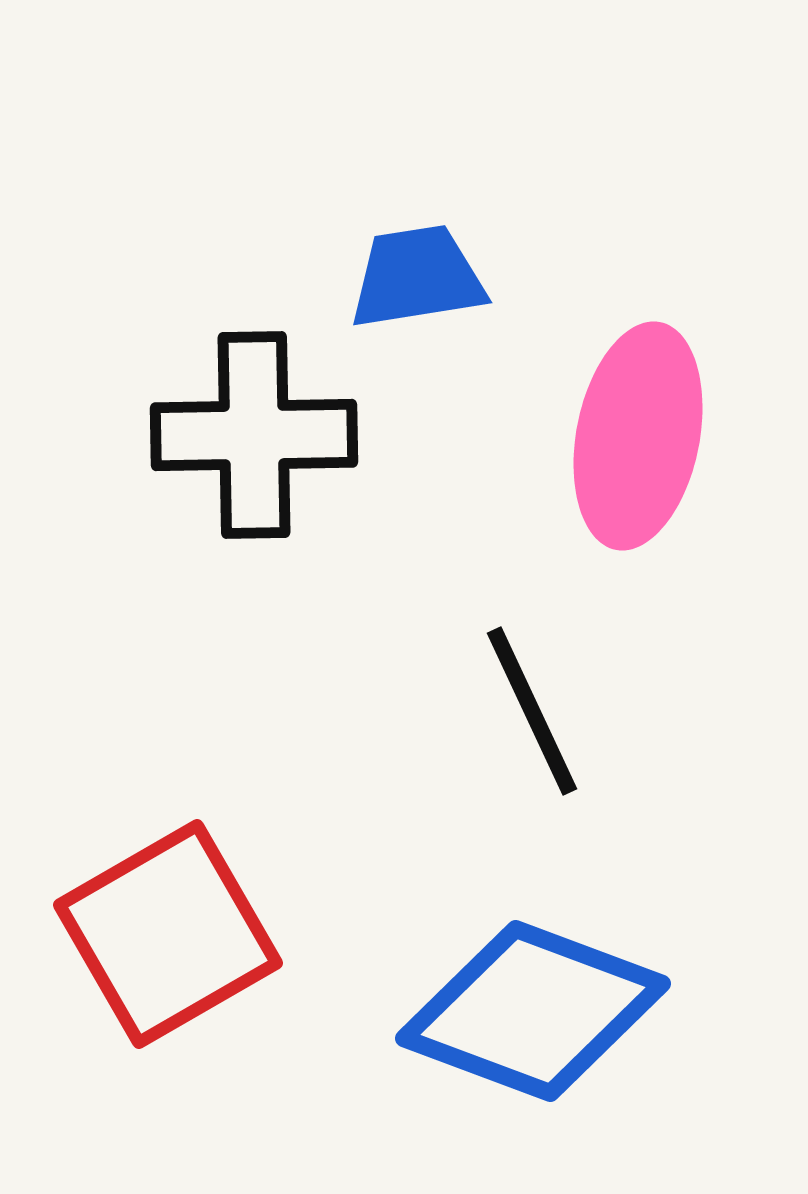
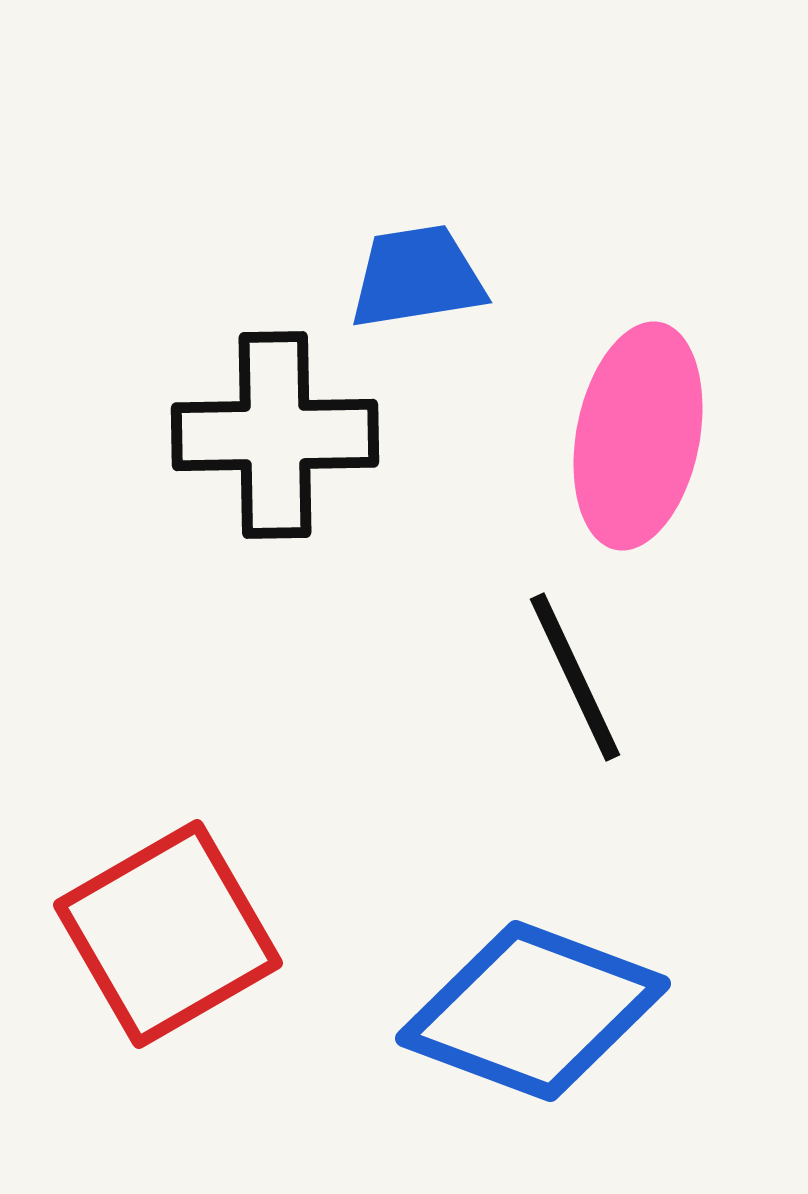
black cross: moved 21 px right
black line: moved 43 px right, 34 px up
